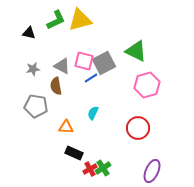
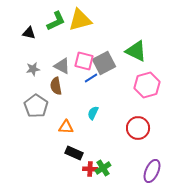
green L-shape: moved 1 px down
gray pentagon: rotated 25 degrees clockwise
red cross: rotated 32 degrees clockwise
